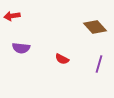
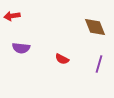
brown diamond: rotated 20 degrees clockwise
